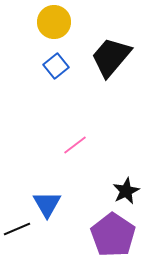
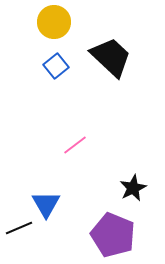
black trapezoid: rotated 93 degrees clockwise
black star: moved 7 px right, 3 px up
blue triangle: moved 1 px left
black line: moved 2 px right, 1 px up
purple pentagon: rotated 12 degrees counterclockwise
